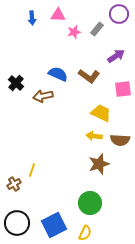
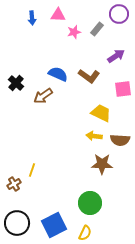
brown arrow: rotated 24 degrees counterclockwise
brown star: moved 3 px right; rotated 20 degrees clockwise
